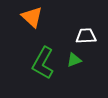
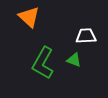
orange triangle: moved 3 px left
green triangle: rotated 42 degrees clockwise
